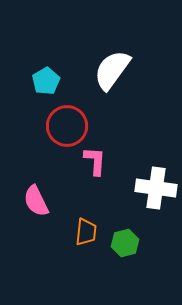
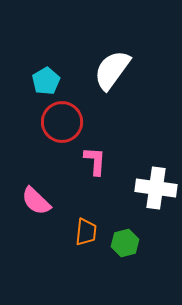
red circle: moved 5 px left, 4 px up
pink semicircle: rotated 20 degrees counterclockwise
